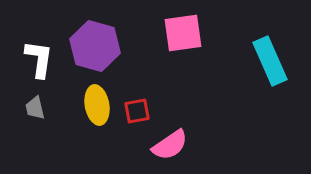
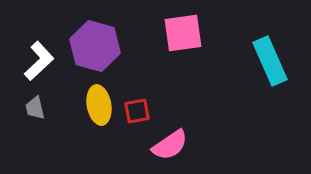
white L-shape: moved 2 px down; rotated 39 degrees clockwise
yellow ellipse: moved 2 px right
